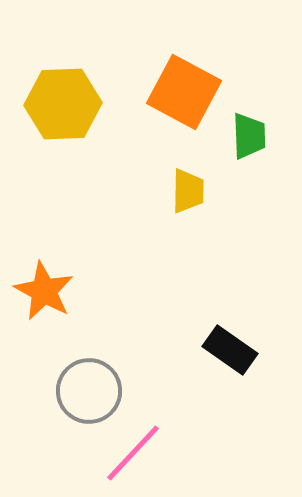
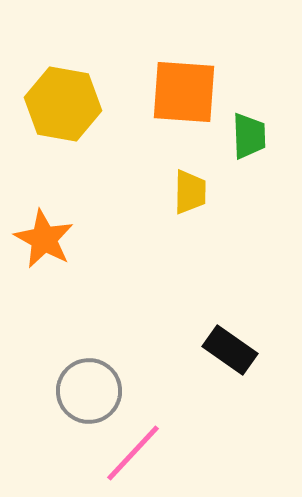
orange square: rotated 24 degrees counterclockwise
yellow hexagon: rotated 12 degrees clockwise
yellow trapezoid: moved 2 px right, 1 px down
orange star: moved 52 px up
